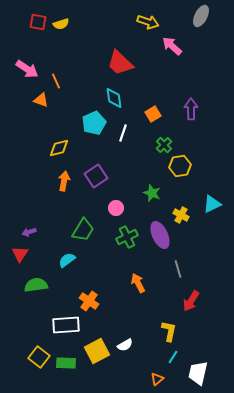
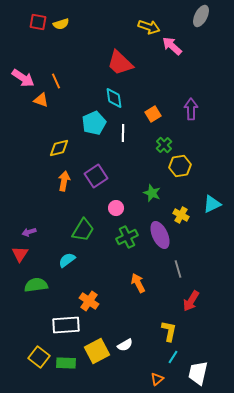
yellow arrow at (148, 22): moved 1 px right, 5 px down
pink arrow at (27, 69): moved 4 px left, 9 px down
white line at (123, 133): rotated 18 degrees counterclockwise
